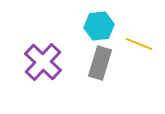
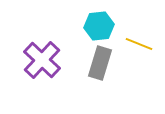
purple cross: moved 1 px left, 2 px up
